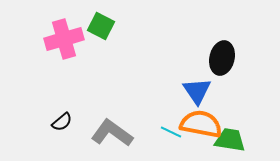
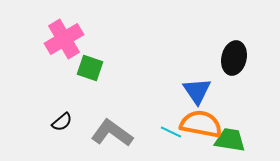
green square: moved 11 px left, 42 px down; rotated 8 degrees counterclockwise
pink cross: rotated 15 degrees counterclockwise
black ellipse: moved 12 px right
